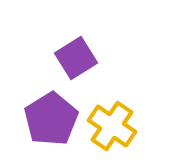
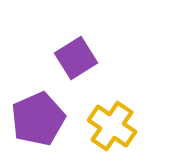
purple pentagon: moved 13 px left; rotated 8 degrees clockwise
